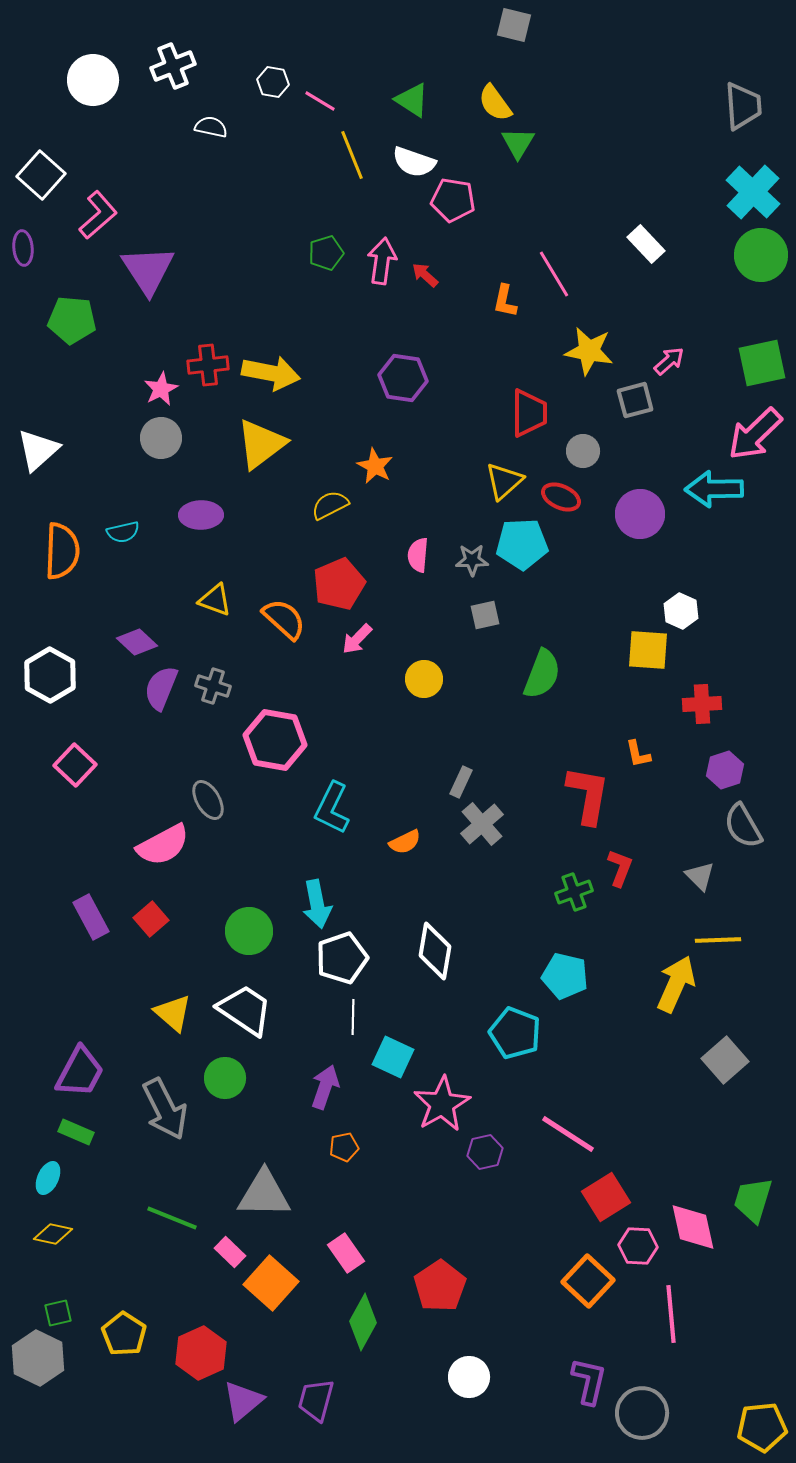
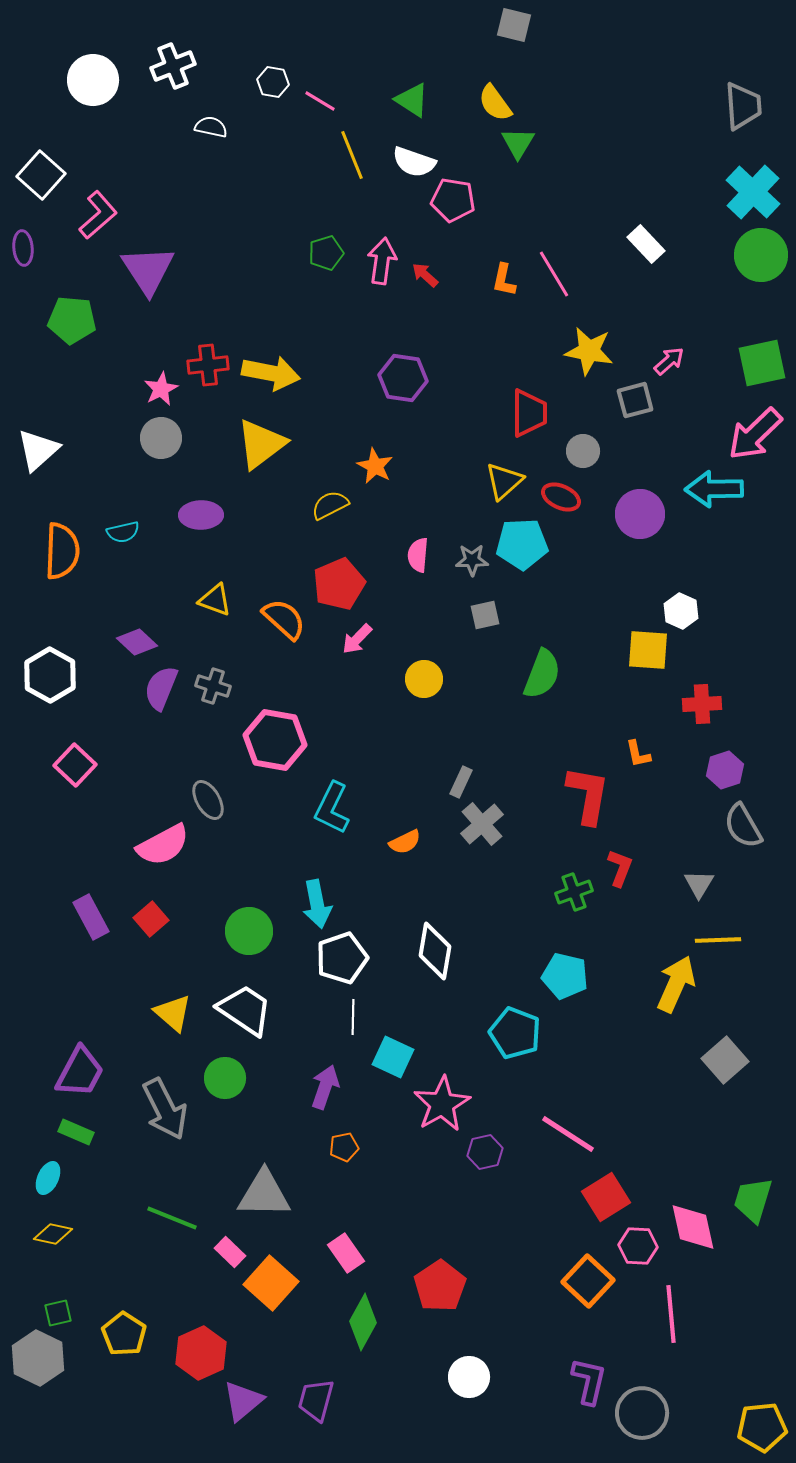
orange L-shape at (505, 301): moved 1 px left, 21 px up
gray triangle at (700, 876): moved 1 px left, 8 px down; rotated 16 degrees clockwise
